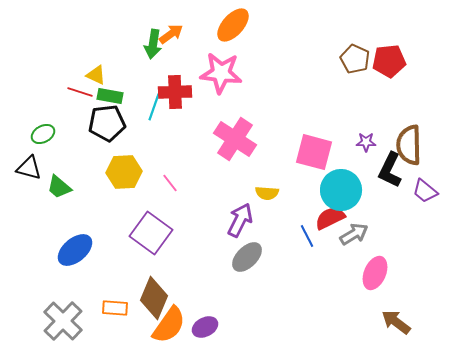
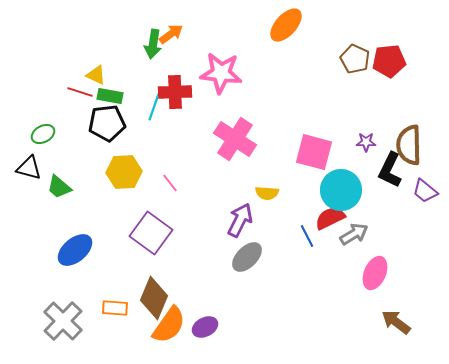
orange ellipse: moved 53 px right
